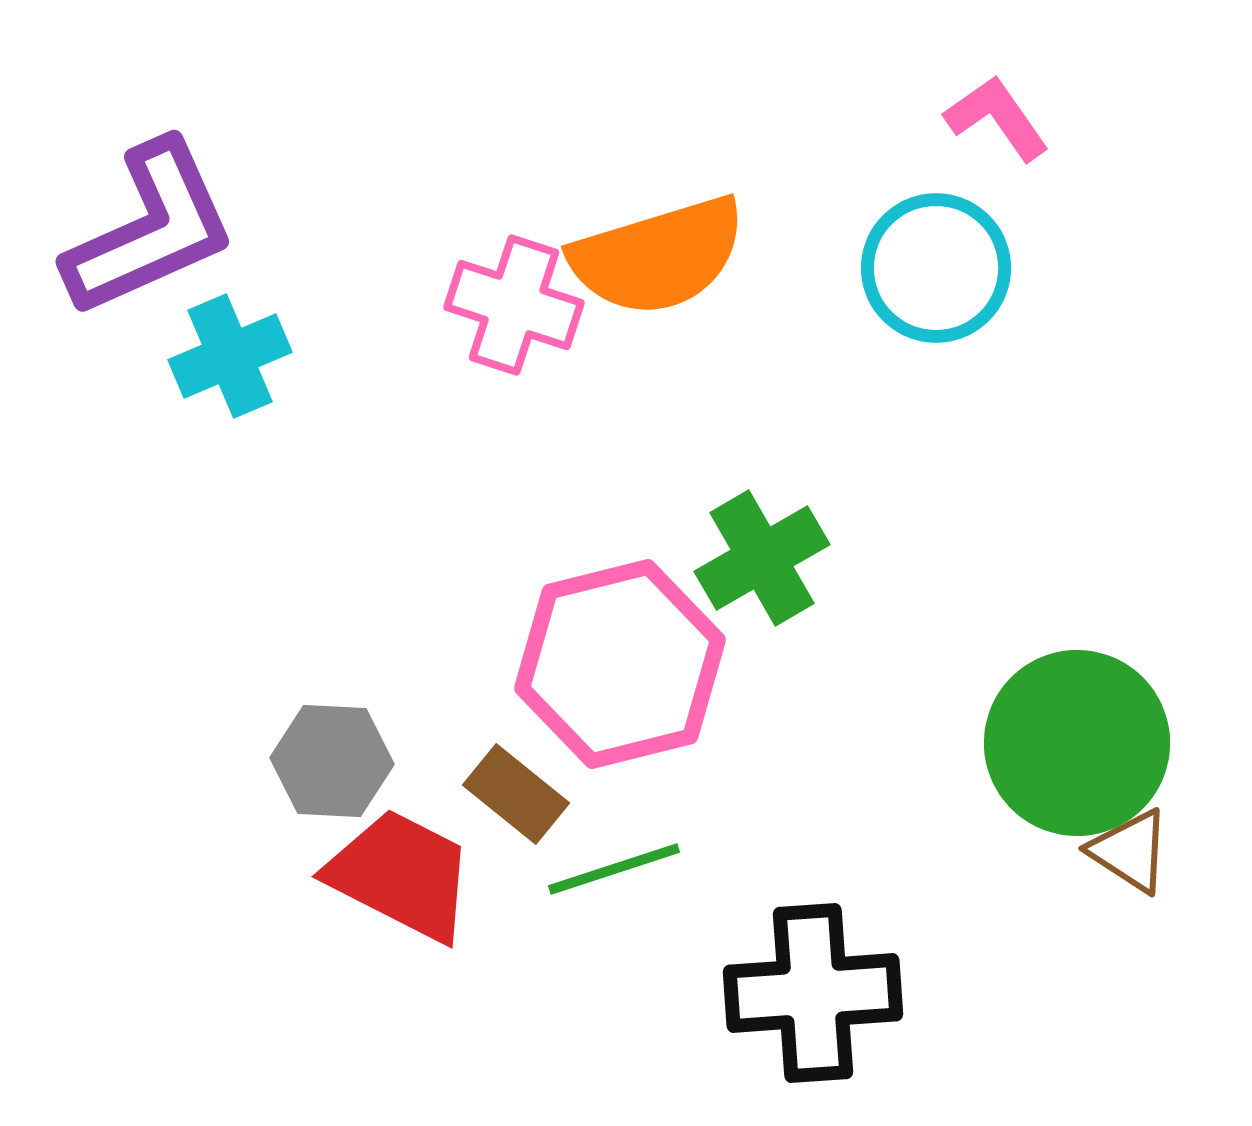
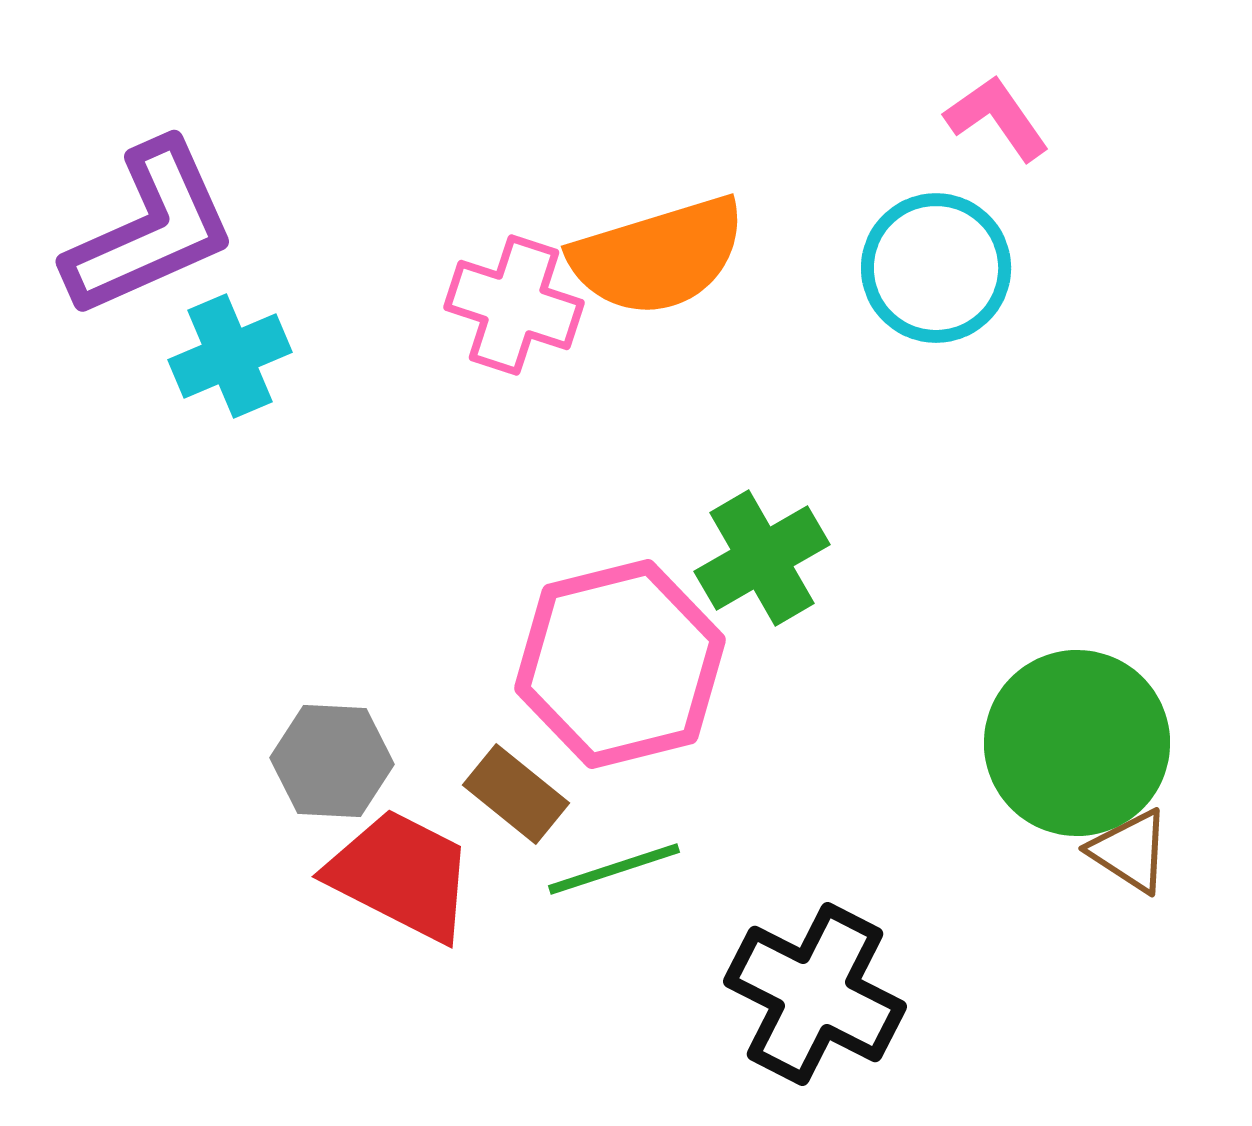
black cross: moved 2 px right, 1 px down; rotated 31 degrees clockwise
